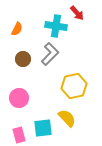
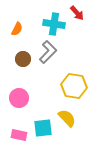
cyan cross: moved 2 px left, 2 px up
gray L-shape: moved 2 px left, 2 px up
yellow hexagon: rotated 20 degrees clockwise
pink rectangle: rotated 63 degrees counterclockwise
